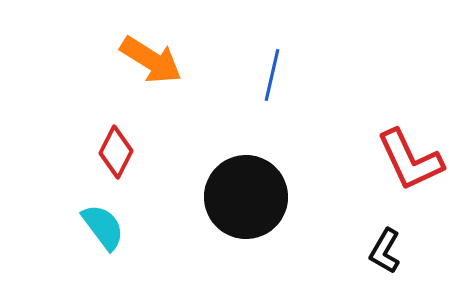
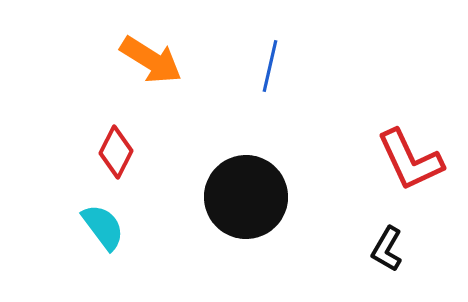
blue line: moved 2 px left, 9 px up
black L-shape: moved 2 px right, 2 px up
